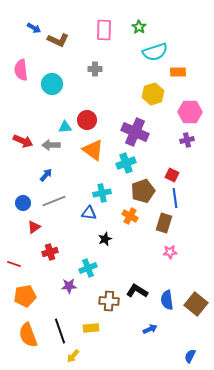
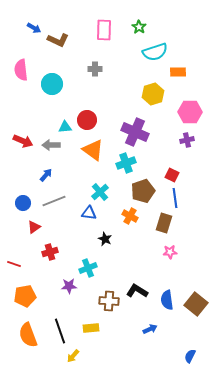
cyan cross at (102, 193): moved 2 px left, 1 px up; rotated 30 degrees counterclockwise
black star at (105, 239): rotated 24 degrees counterclockwise
